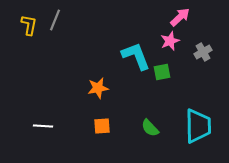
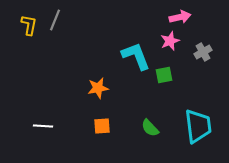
pink arrow: rotated 30 degrees clockwise
green square: moved 2 px right, 3 px down
cyan trapezoid: rotated 6 degrees counterclockwise
